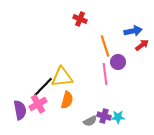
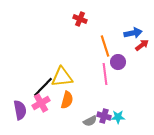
blue arrow: moved 2 px down
pink cross: moved 3 px right, 1 px up
